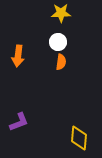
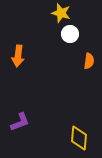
yellow star: rotated 18 degrees clockwise
white circle: moved 12 px right, 8 px up
orange semicircle: moved 28 px right, 1 px up
purple L-shape: moved 1 px right
